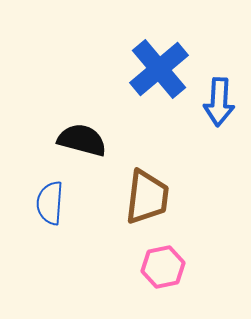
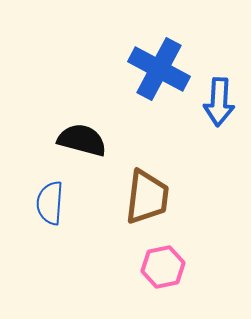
blue cross: rotated 22 degrees counterclockwise
